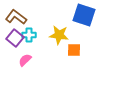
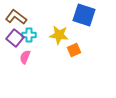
orange square: rotated 24 degrees counterclockwise
pink semicircle: moved 3 px up; rotated 24 degrees counterclockwise
